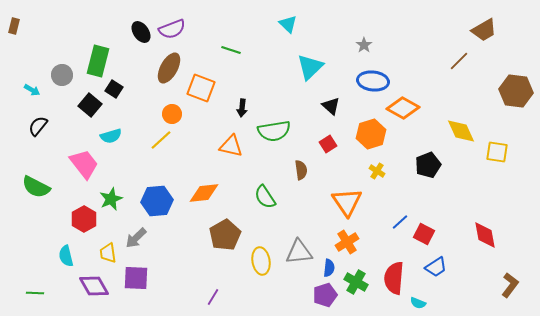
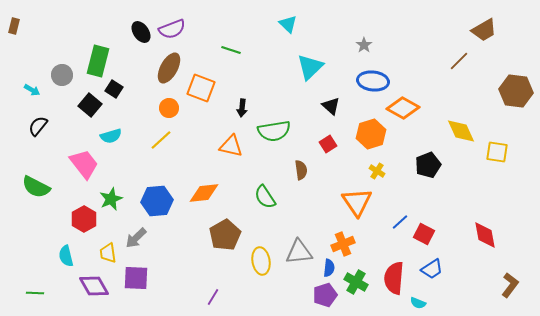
orange circle at (172, 114): moved 3 px left, 6 px up
orange triangle at (347, 202): moved 10 px right
orange cross at (347, 242): moved 4 px left, 2 px down; rotated 10 degrees clockwise
blue trapezoid at (436, 267): moved 4 px left, 2 px down
